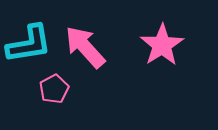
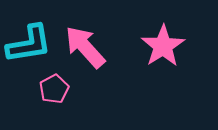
pink star: moved 1 px right, 1 px down
